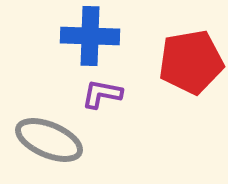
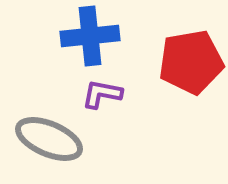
blue cross: rotated 8 degrees counterclockwise
gray ellipse: moved 1 px up
